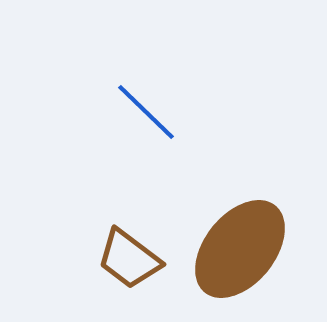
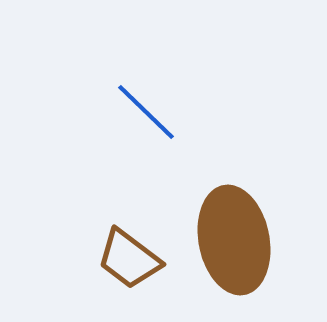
brown ellipse: moved 6 px left, 9 px up; rotated 50 degrees counterclockwise
